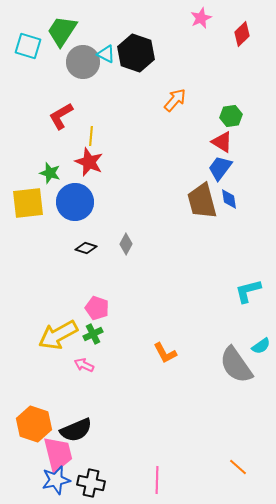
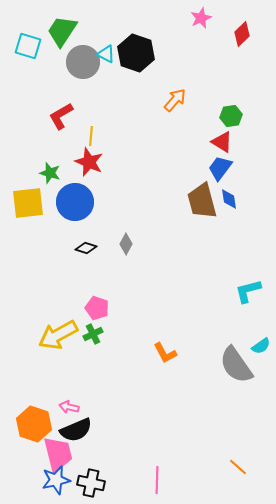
pink arrow: moved 15 px left, 42 px down; rotated 12 degrees counterclockwise
